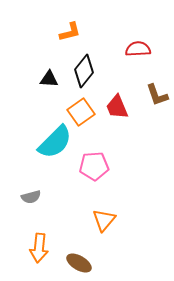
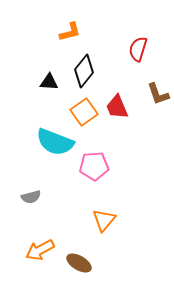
red semicircle: rotated 70 degrees counterclockwise
black triangle: moved 3 px down
brown L-shape: moved 1 px right, 1 px up
orange square: moved 3 px right
cyan semicircle: rotated 66 degrees clockwise
orange arrow: moved 1 px right, 2 px down; rotated 56 degrees clockwise
